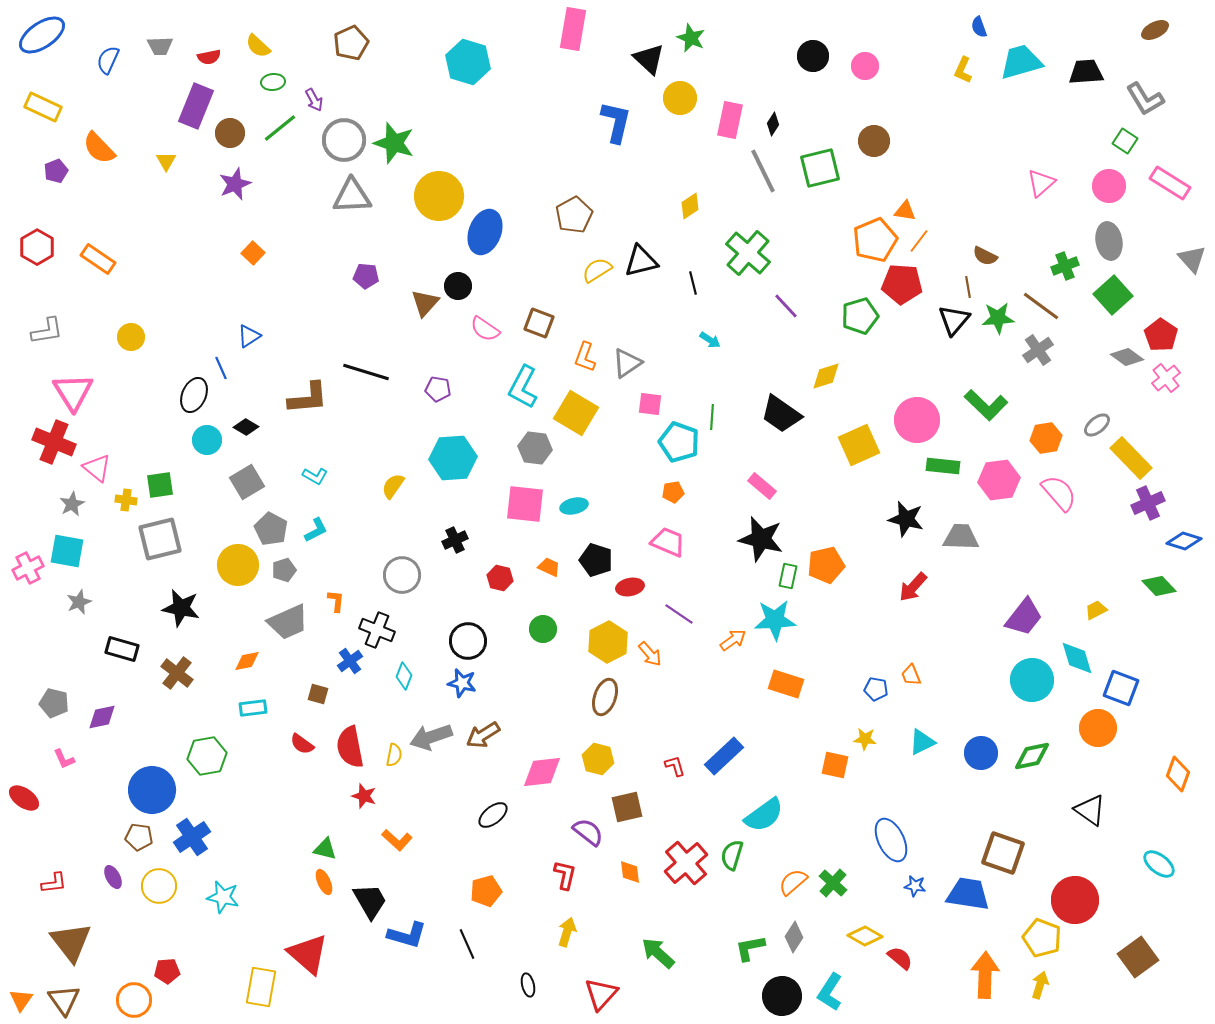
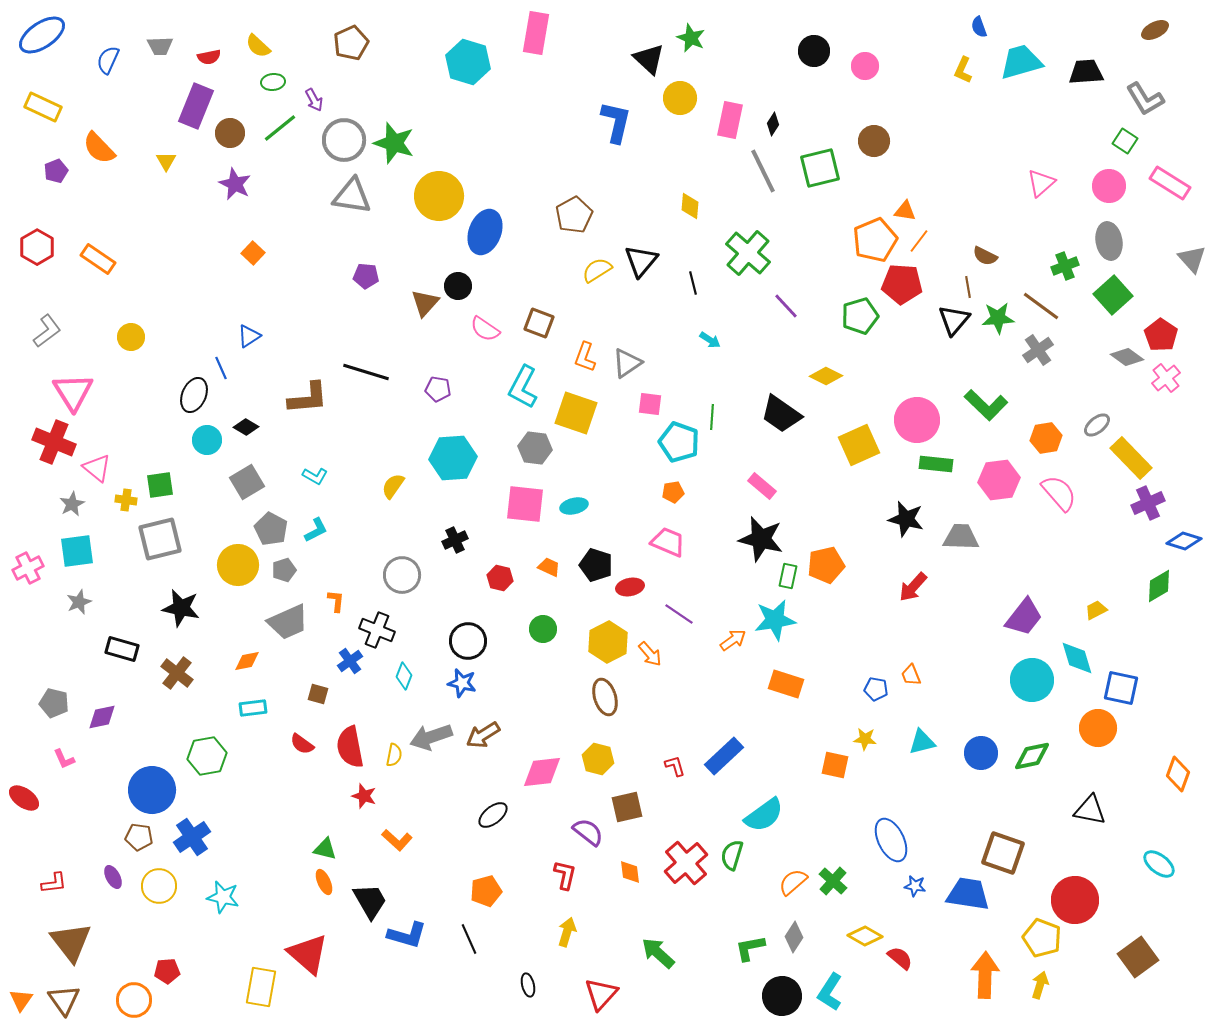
pink rectangle at (573, 29): moved 37 px left, 4 px down
black circle at (813, 56): moved 1 px right, 5 px up
purple star at (235, 184): rotated 24 degrees counterclockwise
gray triangle at (352, 196): rotated 12 degrees clockwise
yellow diamond at (690, 206): rotated 52 degrees counterclockwise
black triangle at (641, 261): rotated 36 degrees counterclockwise
gray L-shape at (47, 331): rotated 28 degrees counterclockwise
yellow diamond at (826, 376): rotated 44 degrees clockwise
yellow square at (576, 413): rotated 12 degrees counterclockwise
green rectangle at (943, 466): moved 7 px left, 2 px up
cyan square at (67, 551): moved 10 px right; rotated 18 degrees counterclockwise
black pentagon at (596, 560): moved 5 px down
green diamond at (1159, 586): rotated 76 degrees counterclockwise
cyan star at (775, 620): rotated 6 degrees counterclockwise
blue square at (1121, 688): rotated 9 degrees counterclockwise
brown ellipse at (605, 697): rotated 36 degrees counterclockwise
cyan triangle at (922, 742): rotated 12 degrees clockwise
black triangle at (1090, 810): rotated 24 degrees counterclockwise
green cross at (833, 883): moved 2 px up
black line at (467, 944): moved 2 px right, 5 px up
